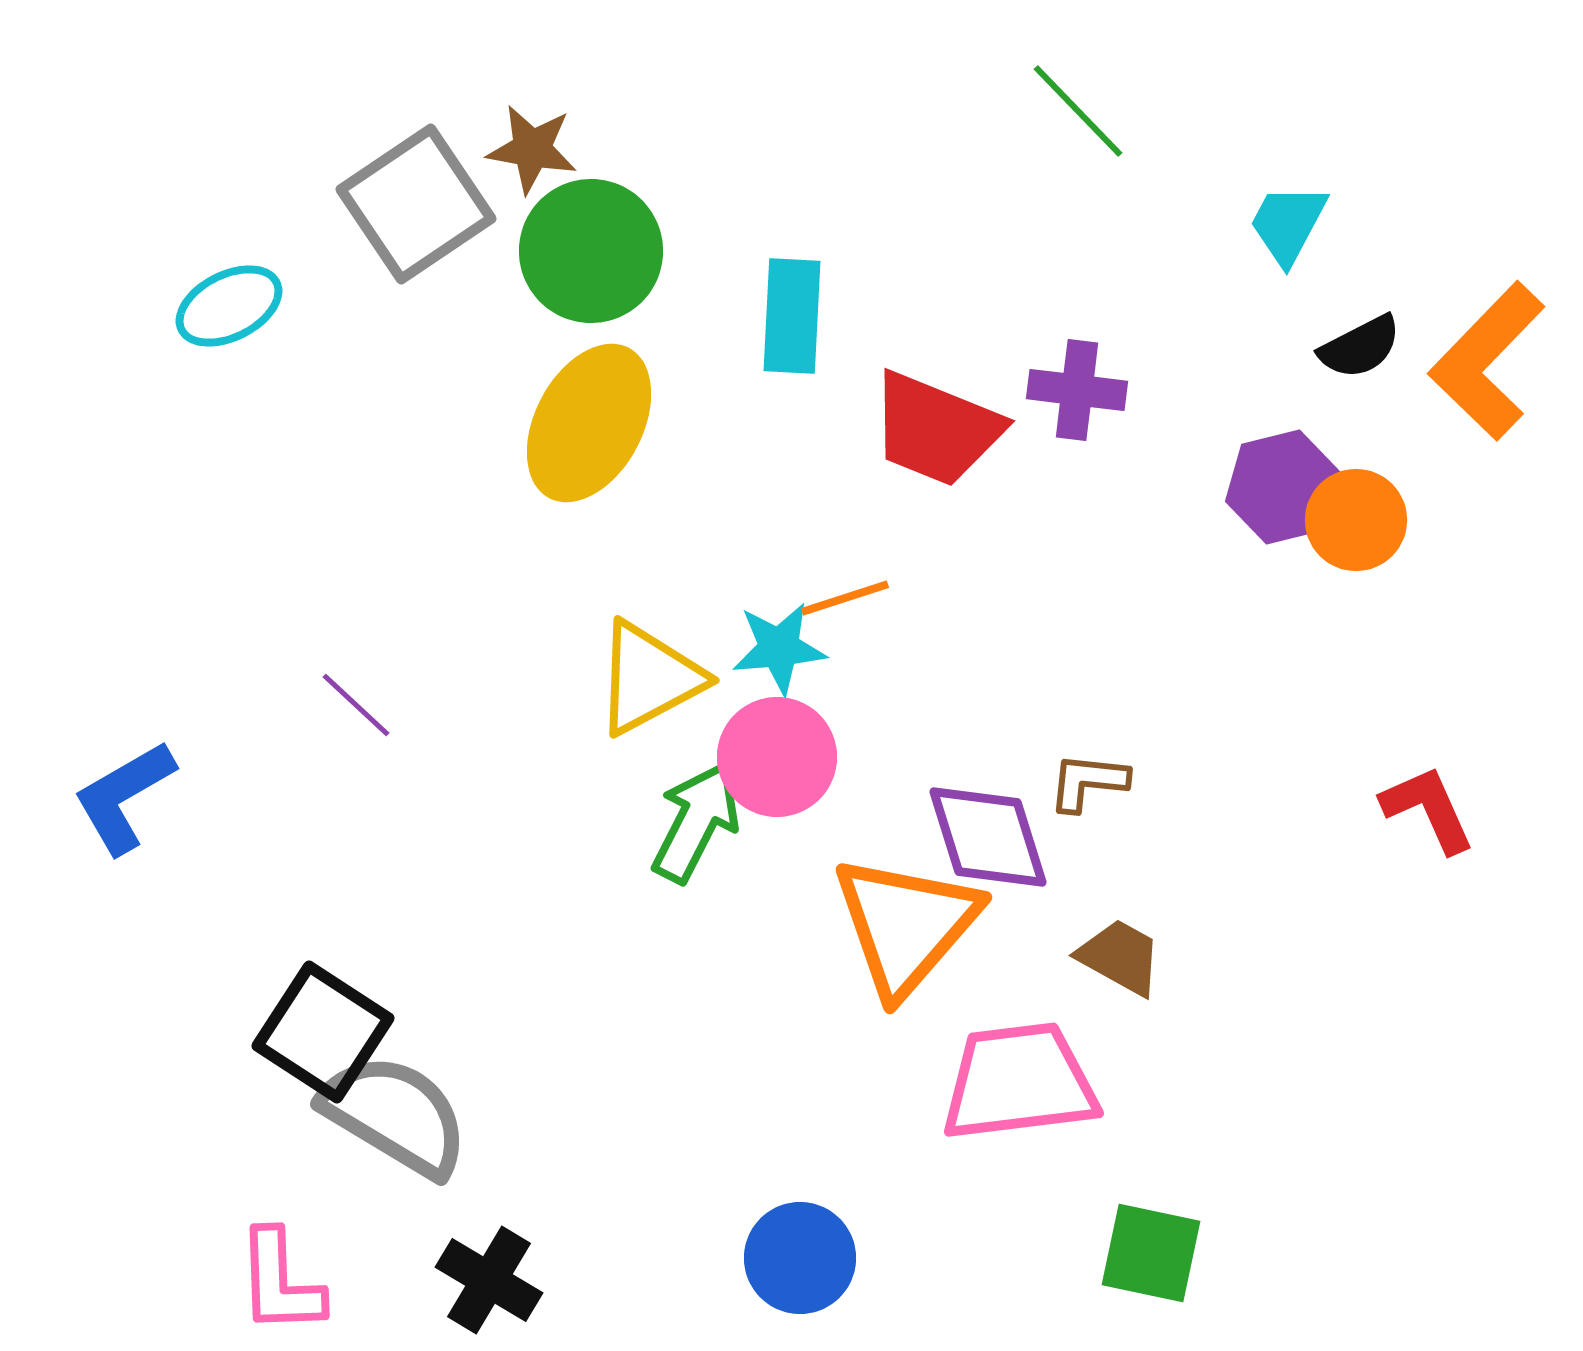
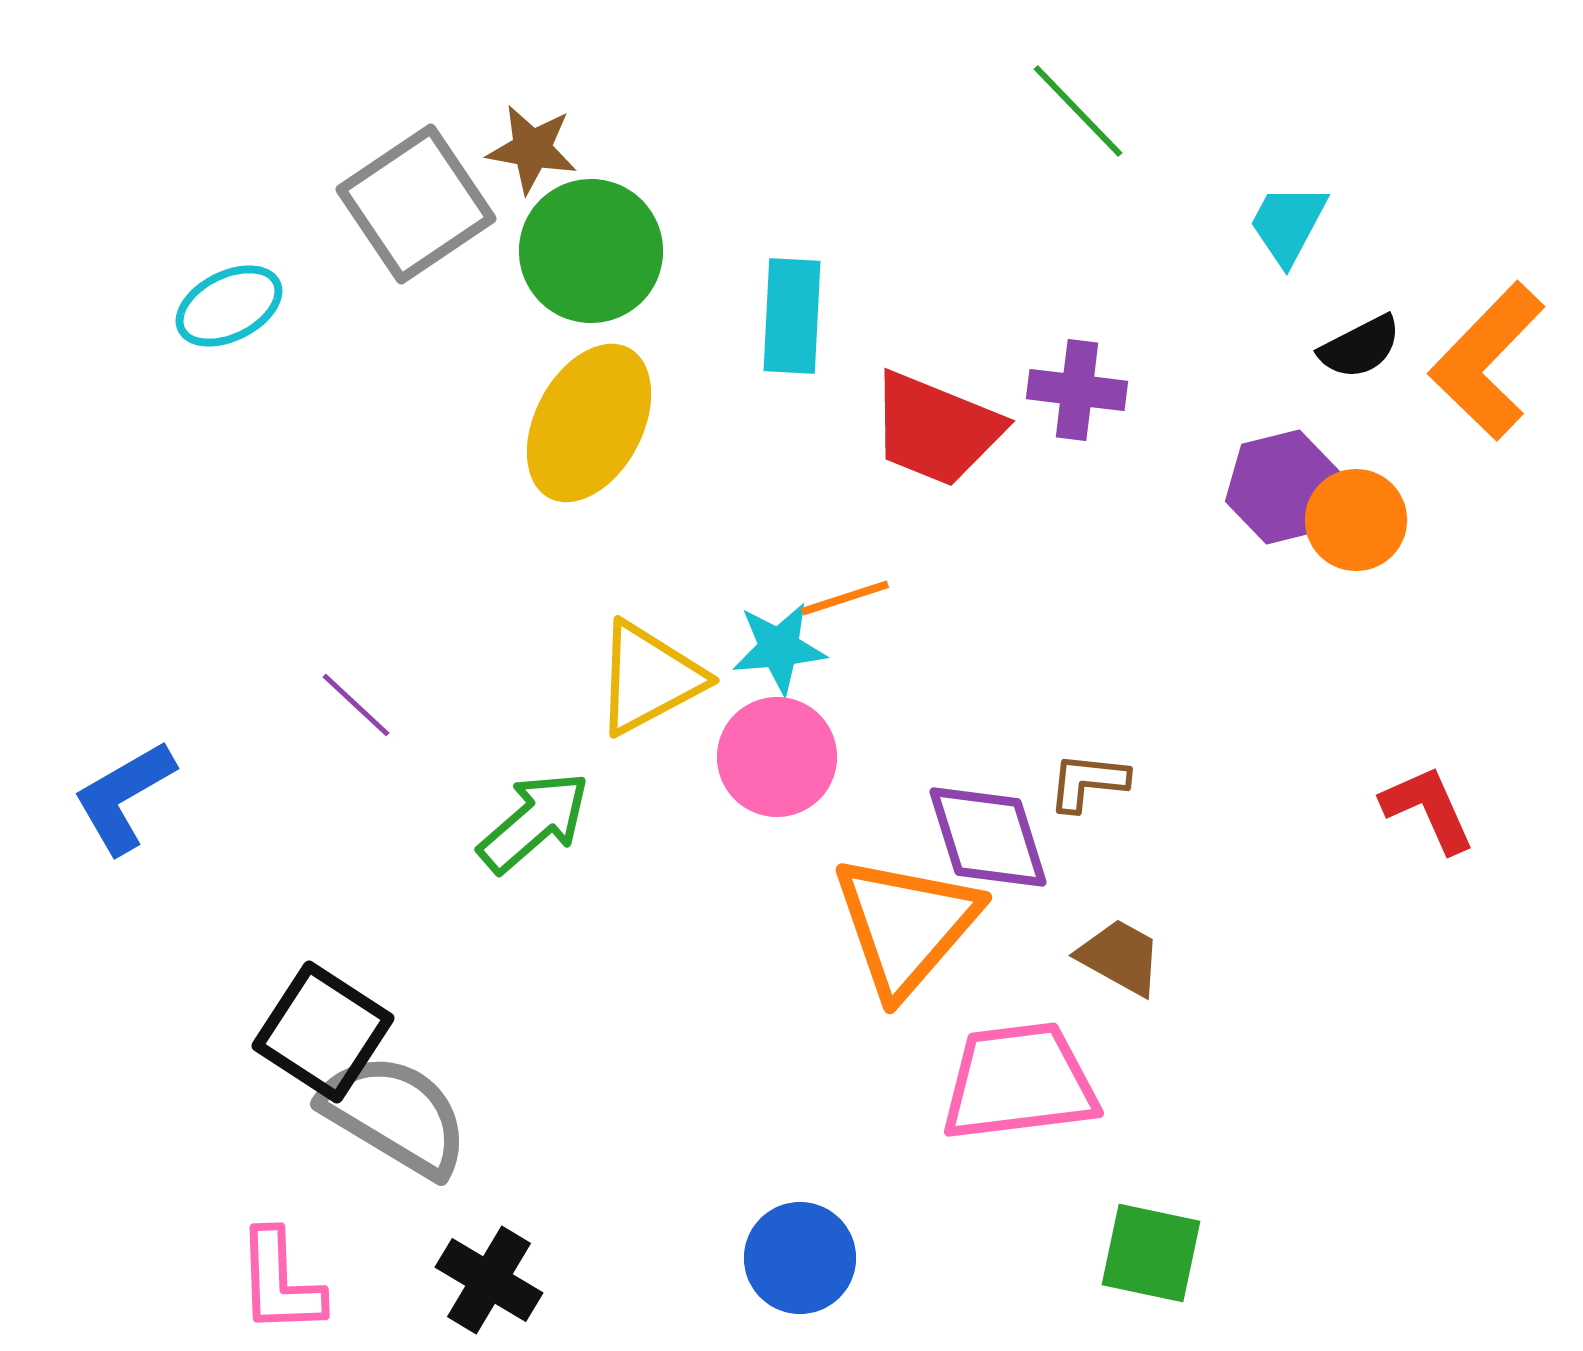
green arrow: moved 162 px left; rotated 22 degrees clockwise
